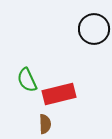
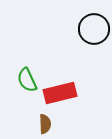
red rectangle: moved 1 px right, 1 px up
